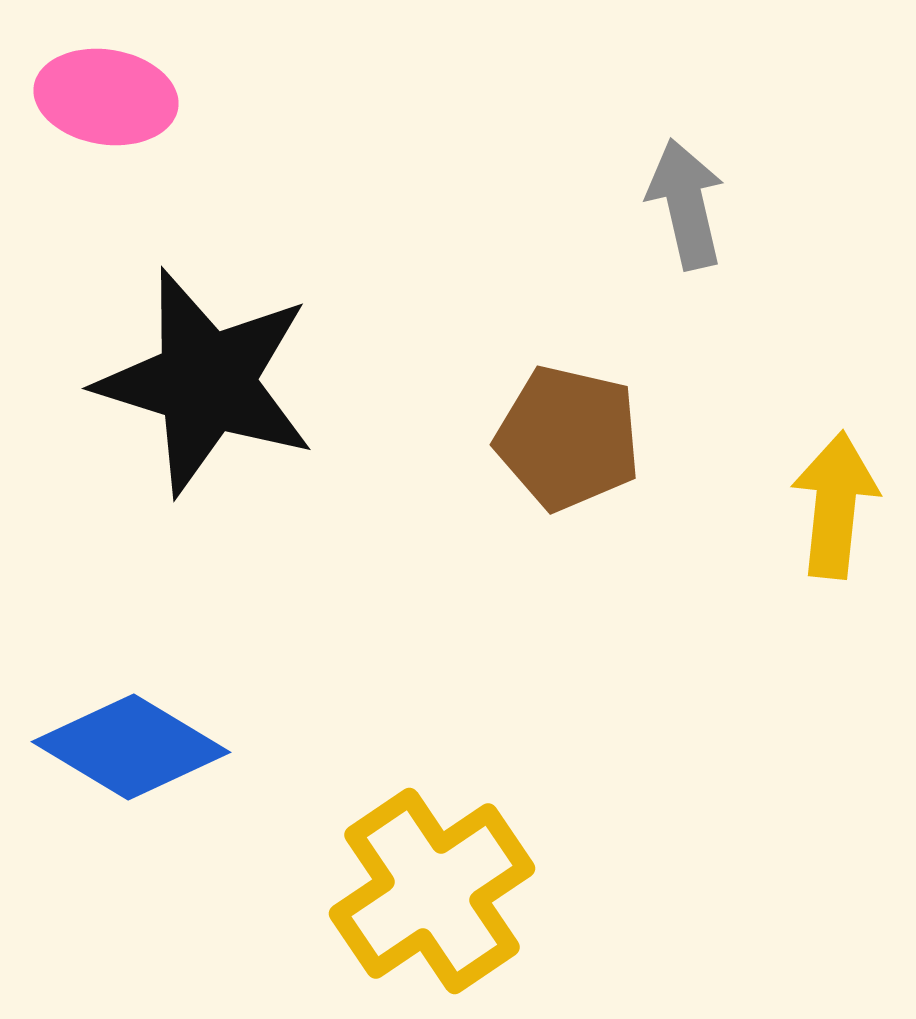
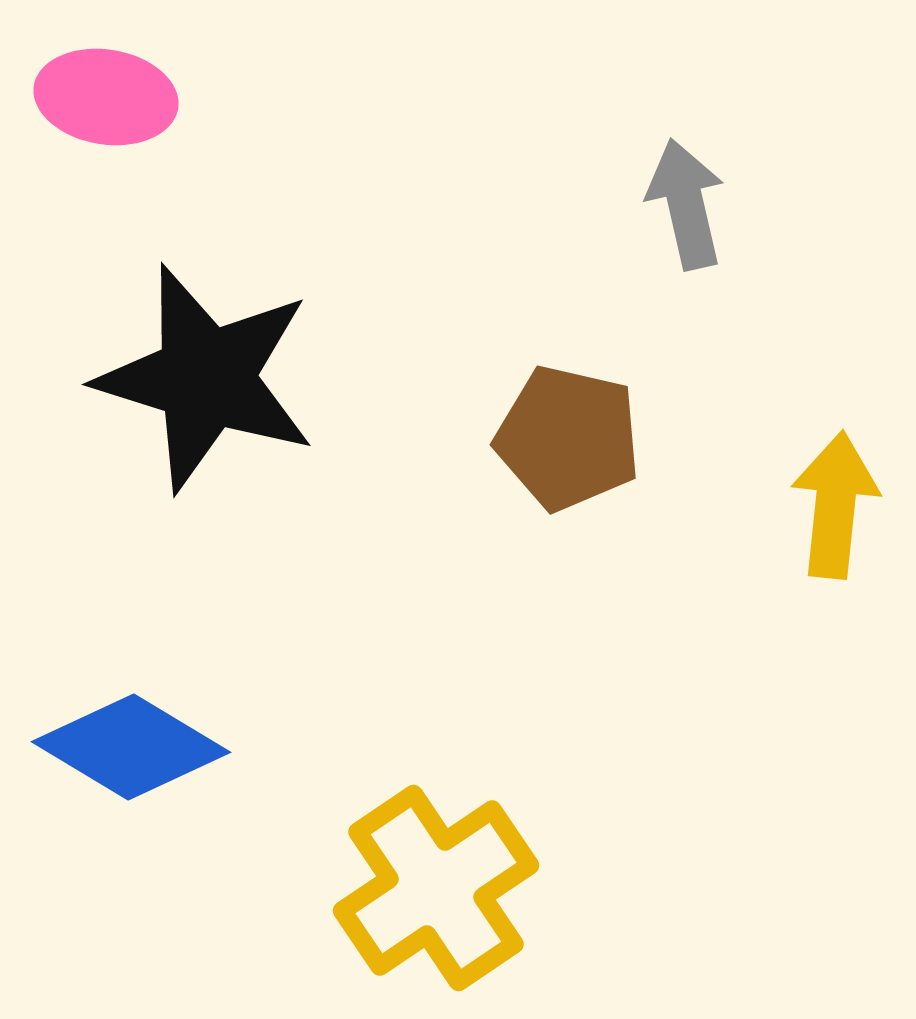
black star: moved 4 px up
yellow cross: moved 4 px right, 3 px up
